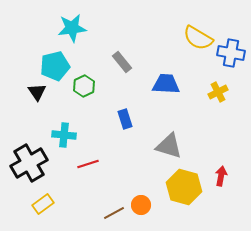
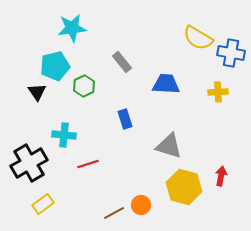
yellow cross: rotated 24 degrees clockwise
